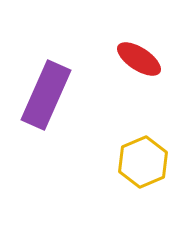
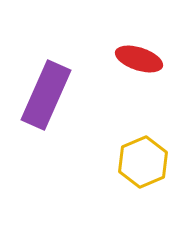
red ellipse: rotated 15 degrees counterclockwise
